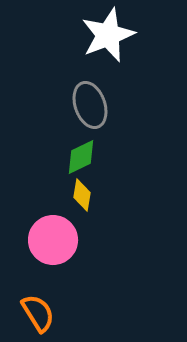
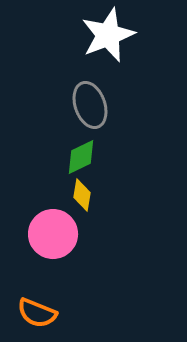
pink circle: moved 6 px up
orange semicircle: moved 1 px left; rotated 144 degrees clockwise
